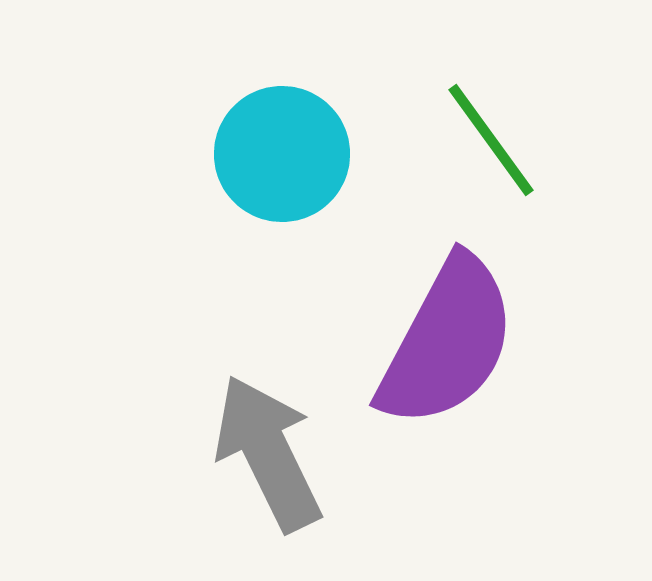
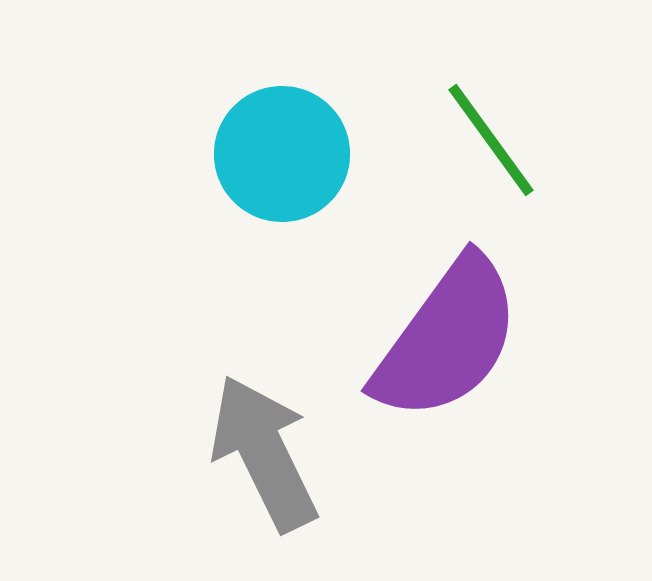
purple semicircle: moved 3 px up; rotated 8 degrees clockwise
gray arrow: moved 4 px left
